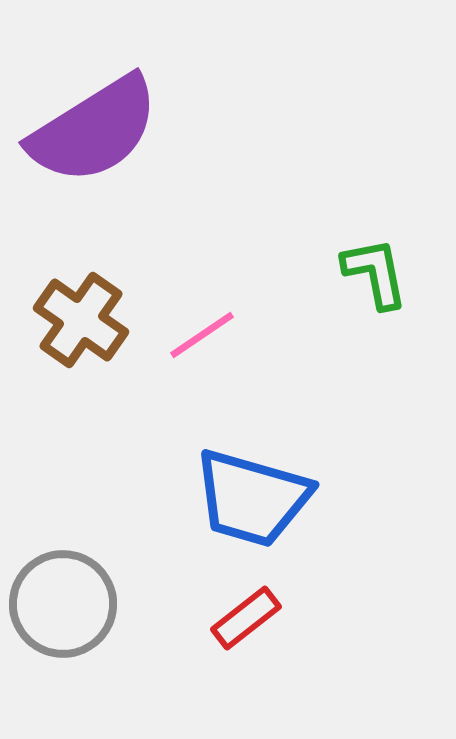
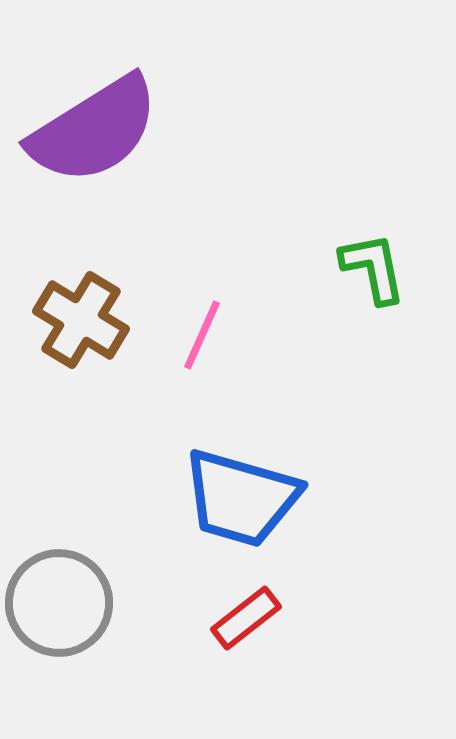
green L-shape: moved 2 px left, 5 px up
brown cross: rotated 4 degrees counterclockwise
pink line: rotated 32 degrees counterclockwise
blue trapezoid: moved 11 px left
gray circle: moved 4 px left, 1 px up
